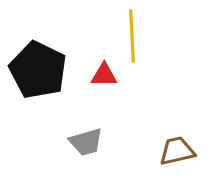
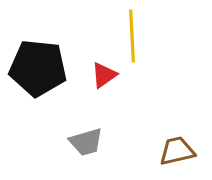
black pentagon: moved 2 px up; rotated 20 degrees counterclockwise
red triangle: rotated 36 degrees counterclockwise
